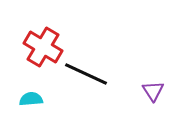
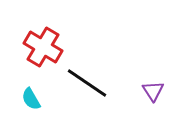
black line: moved 1 px right, 9 px down; rotated 9 degrees clockwise
cyan semicircle: rotated 115 degrees counterclockwise
